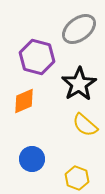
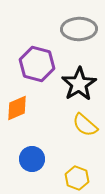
gray ellipse: rotated 36 degrees clockwise
purple hexagon: moved 7 px down
orange diamond: moved 7 px left, 7 px down
